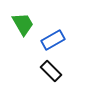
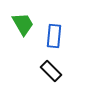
blue rectangle: moved 1 px right, 4 px up; rotated 55 degrees counterclockwise
